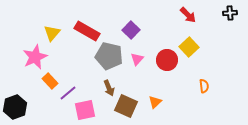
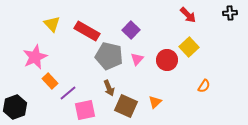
yellow triangle: moved 9 px up; rotated 24 degrees counterclockwise
orange semicircle: rotated 40 degrees clockwise
